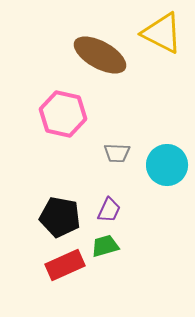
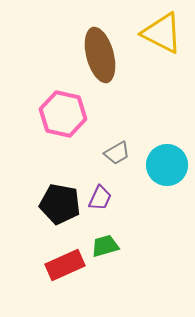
brown ellipse: rotated 46 degrees clockwise
gray trapezoid: rotated 32 degrees counterclockwise
purple trapezoid: moved 9 px left, 12 px up
black pentagon: moved 13 px up
